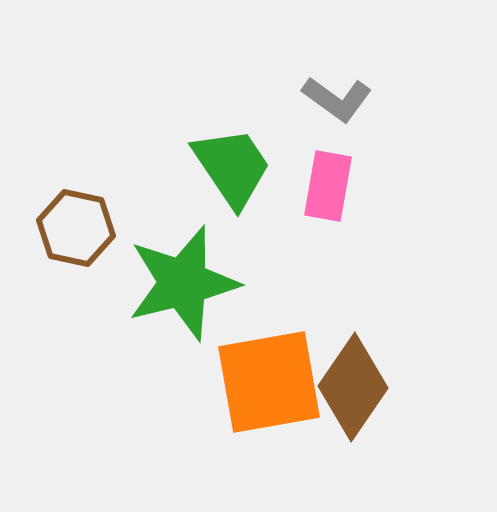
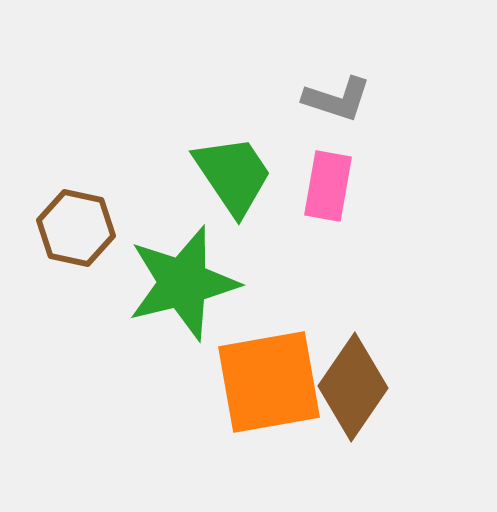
gray L-shape: rotated 18 degrees counterclockwise
green trapezoid: moved 1 px right, 8 px down
